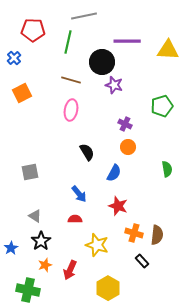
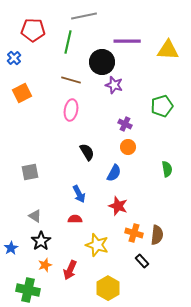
blue arrow: rotated 12 degrees clockwise
